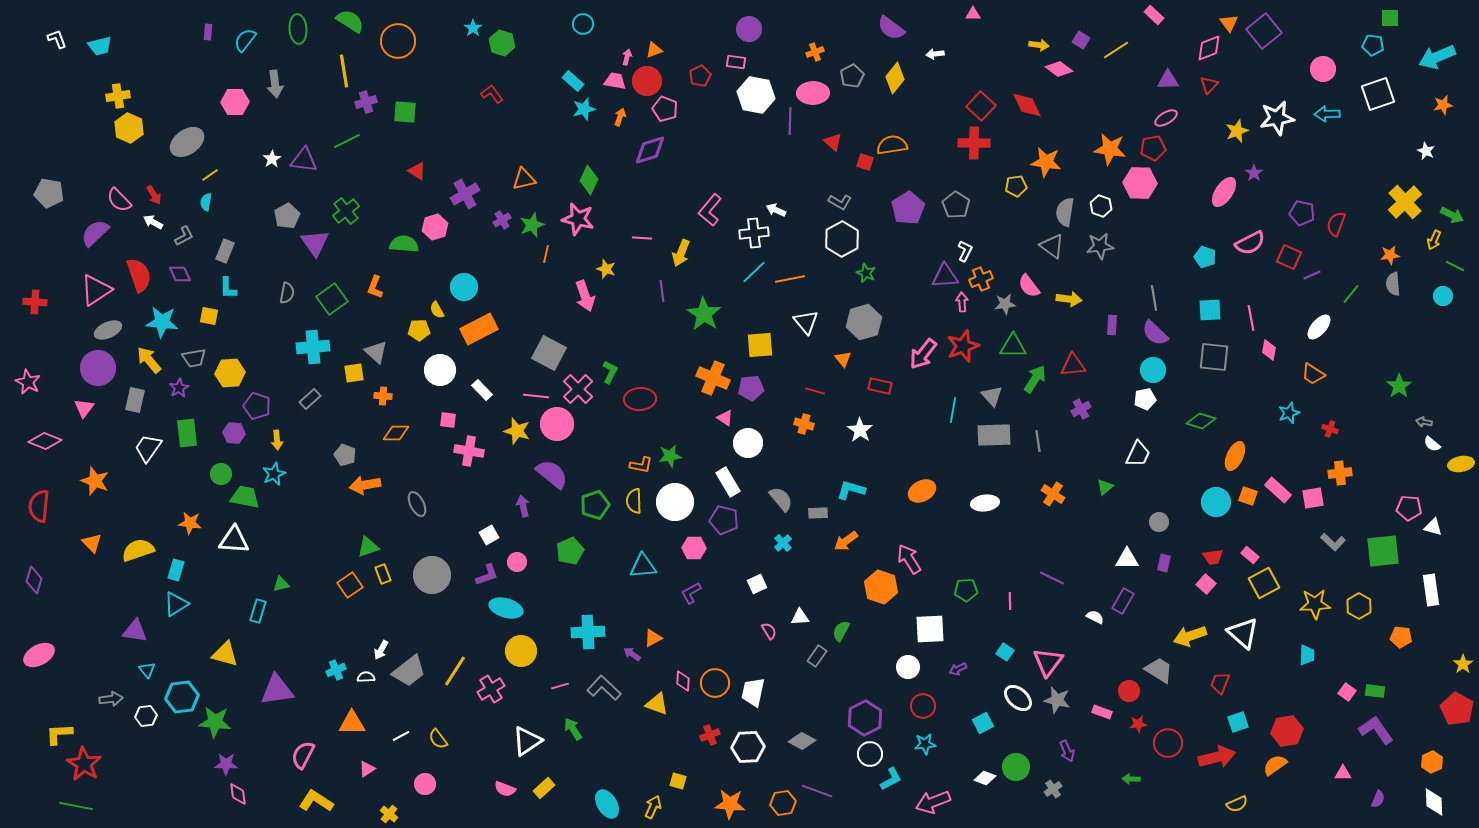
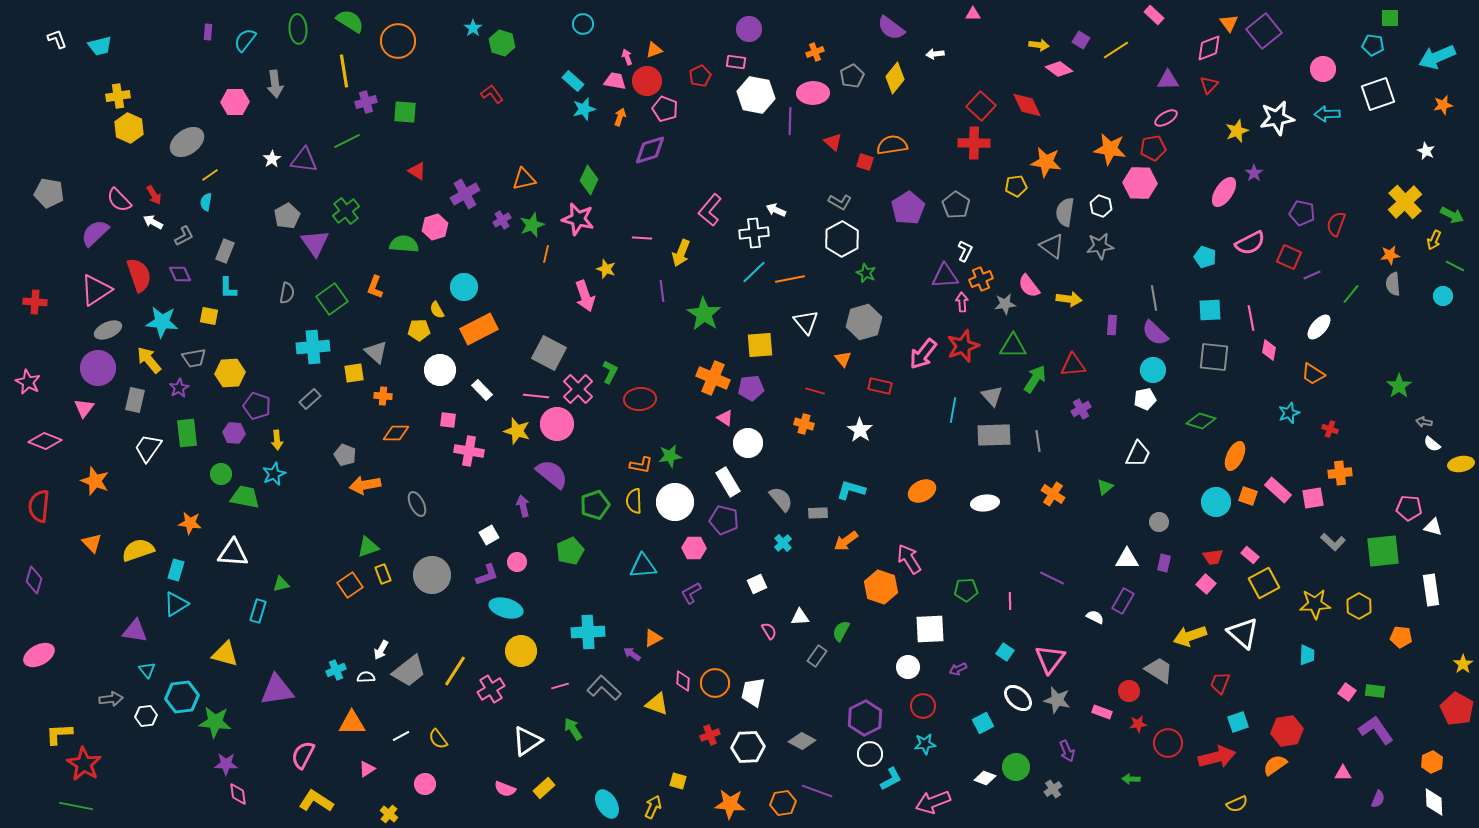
pink arrow at (627, 57): rotated 35 degrees counterclockwise
white triangle at (234, 540): moved 1 px left, 13 px down
pink triangle at (1048, 662): moved 2 px right, 3 px up
